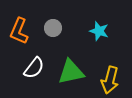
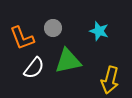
orange L-shape: moved 3 px right, 7 px down; rotated 44 degrees counterclockwise
green triangle: moved 3 px left, 11 px up
